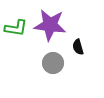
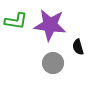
green L-shape: moved 7 px up
